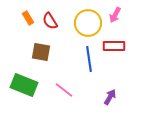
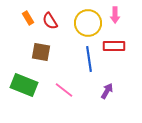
pink arrow: rotated 28 degrees counterclockwise
purple arrow: moved 3 px left, 6 px up
